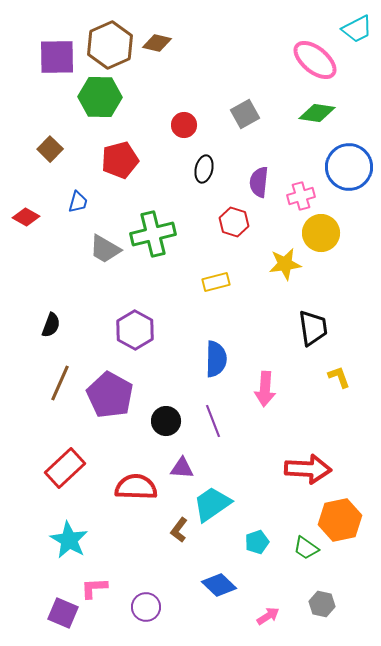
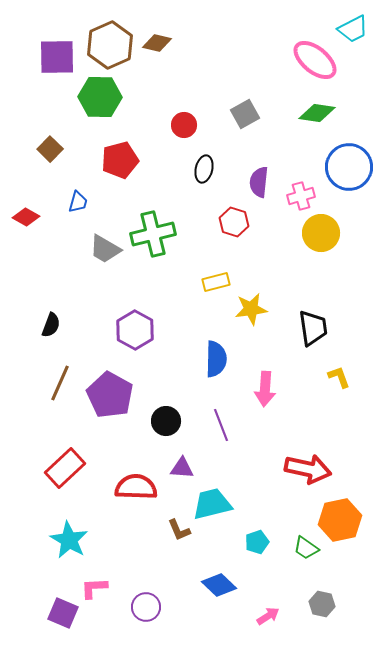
cyan trapezoid at (357, 29): moved 4 px left
yellow star at (285, 264): moved 34 px left, 45 px down
purple line at (213, 421): moved 8 px right, 4 px down
red arrow at (308, 469): rotated 9 degrees clockwise
cyan trapezoid at (212, 504): rotated 21 degrees clockwise
brown L-shape at (179, 530): rotated 60 degrees counterclockwise
